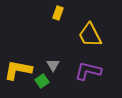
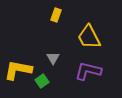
yellow rectangle: moved 2 px left, 2 px down
yellow trapezoid: moved 1 px left, 2 px down
gray triangle: moved 7 px up
